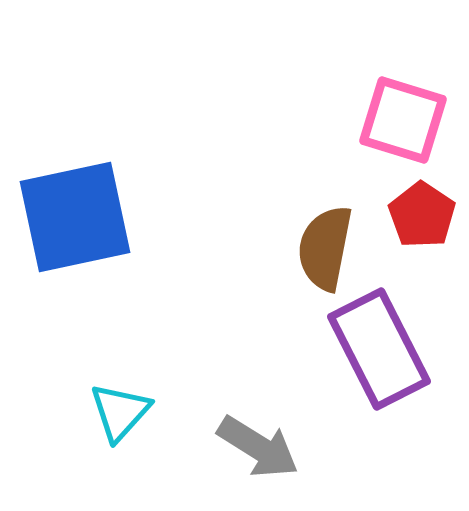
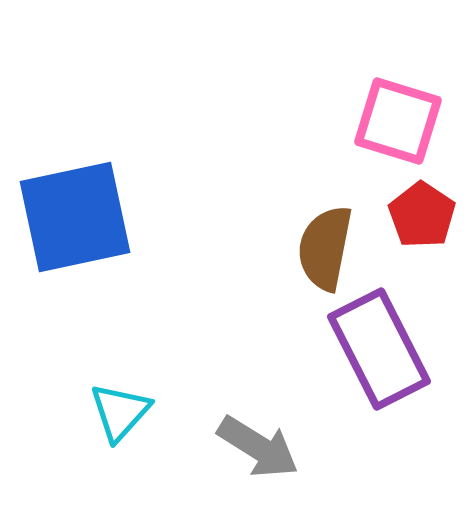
pink square: moved 5 px left, 1 px down
